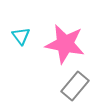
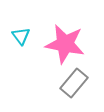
gray rectangle: moved 1 px left, 3 px up
